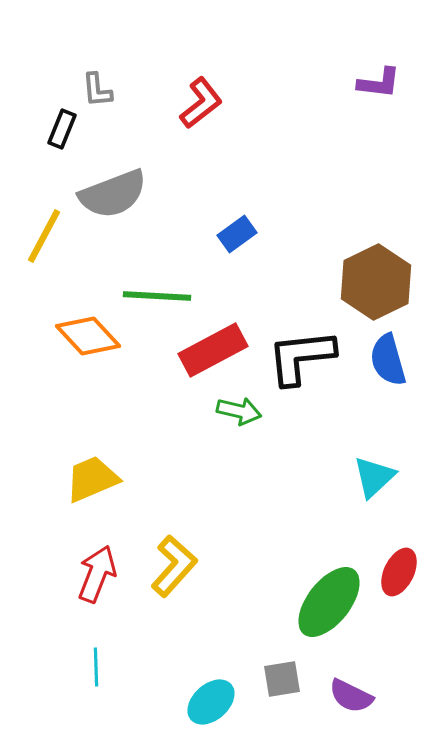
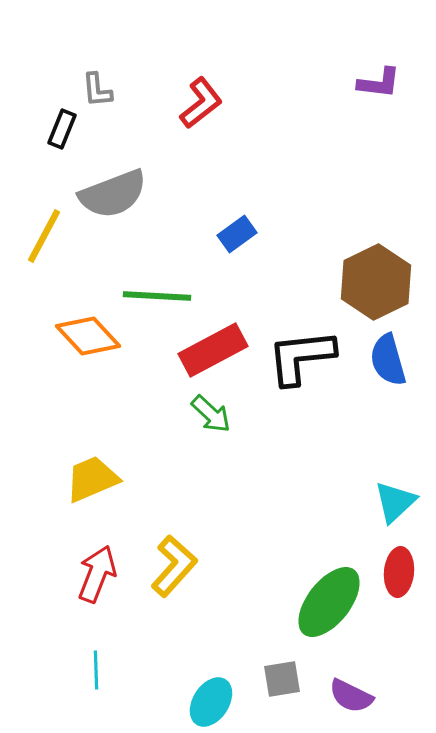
green arrow: moved 28 px left, 3 px down; rotated 30 degrees clockwise
cyan triangle: moved 21 px right, 25 px down
red ellipse: rotated 21 degrees counterclockwise
cyan line: moved 3 px down
cyan ellipse: rotated 15 degrees counterclockwise
